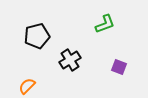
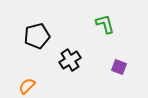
green L-shape: rotated 85 degrees counterclockwise
